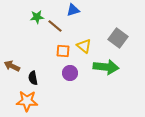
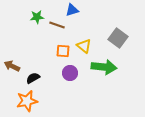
blue triangle: moved 1 px left
brown line: moved 2 px right, 1 px up; rotated 21 degrees counterclockwise
green arrow: moved 2 px left
black semicircle: rotated 72 degrees clockwise
orange star: rotated 15 degrees counterclockwise
